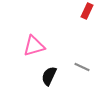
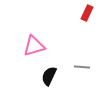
red rectangle: moved 2 px down
gray line: rotated 21 degrees counterclockwise
